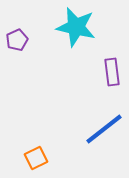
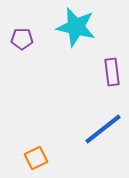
purple pentagon: moved 5 px right, 1 px up; rotated 25 degrees clockwise
blue line: moved 1 px left
